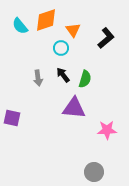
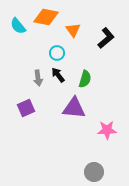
orange diamond: moved 3 px up; rotated 30 degrees clockwise
cyan semicircle: moved 2 px left
cyan circle: moved 4 px left, 5 px down
black arrow: moved 5 px left
purple square: moved 14 px right, 10 px up; rotated 36 degrees counterclockwise
